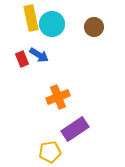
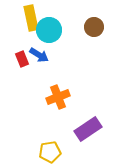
cyan circle: moved 3 px left, 6 px down
purple rectangle: moved 13 px right
